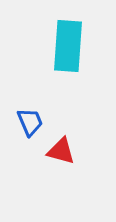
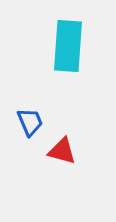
red triangle: moved 1 px right
